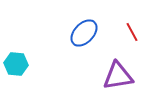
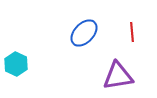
red line: rotated 24 degrees clockwise
cyan hexagon: rotated 20 degrees clockwise
